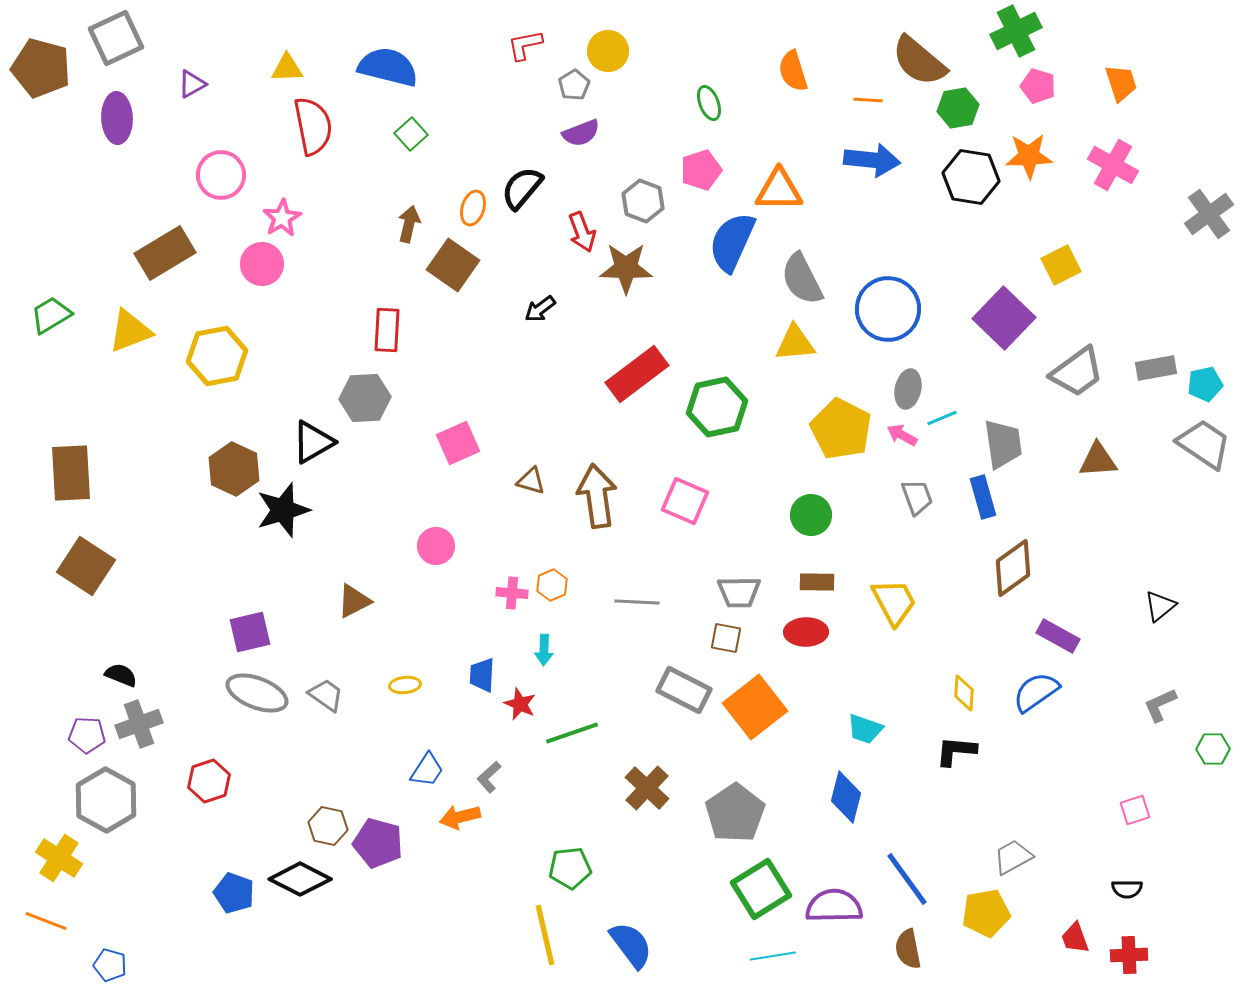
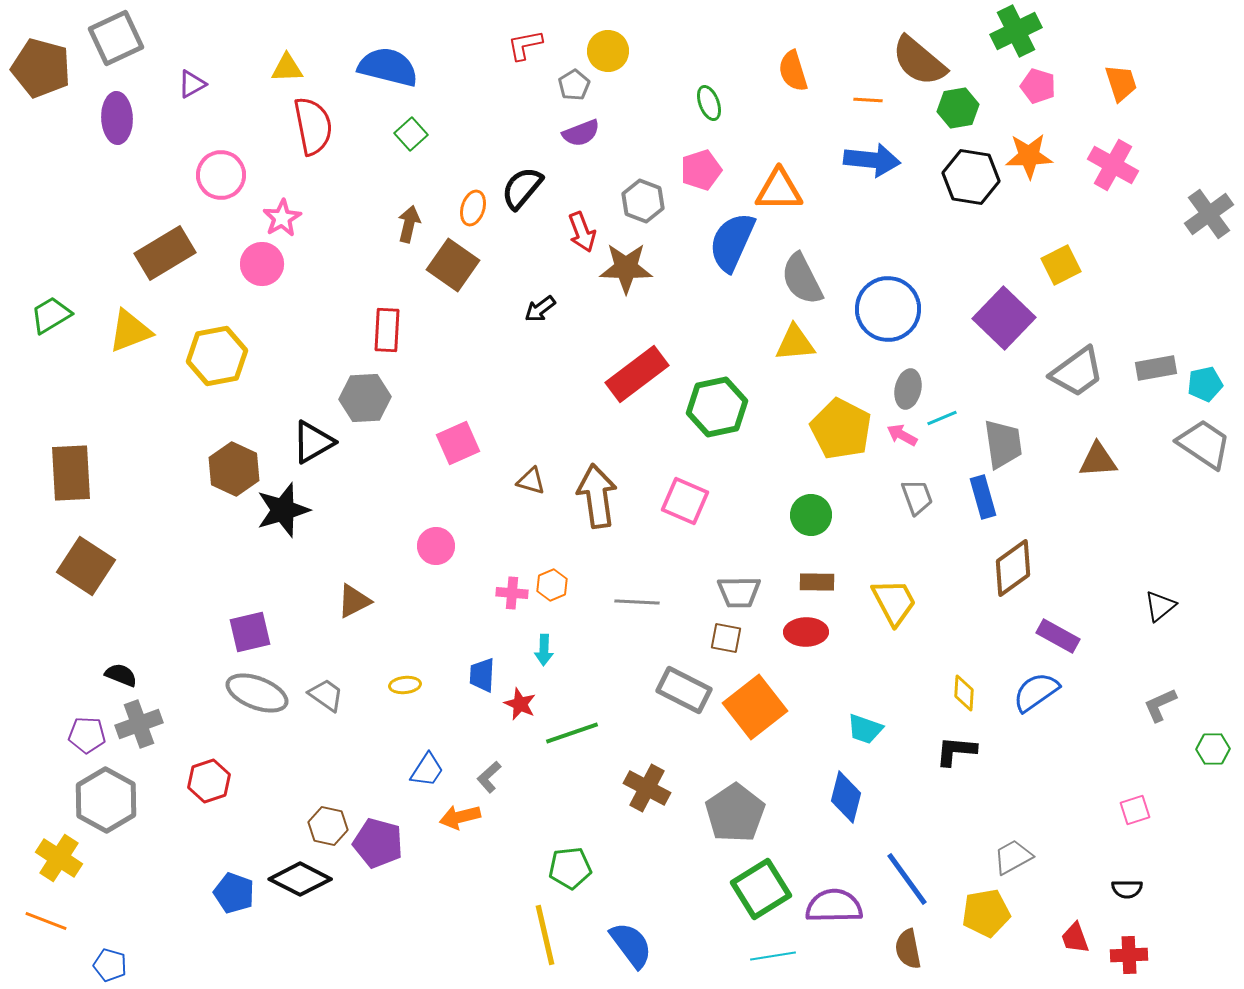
brown cross at (647, 788): rotated 15 degrees counterclockwise
